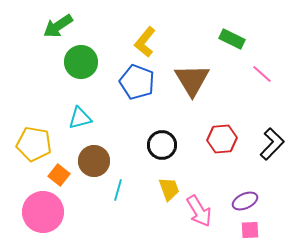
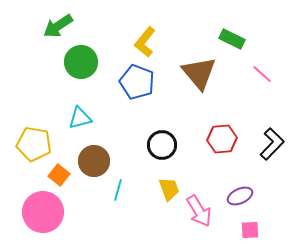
brown triangle: moved 7 px right, 7 px up; rotated 9 degrees counterclockwise
purple ellipse: moved 5 px left, 5 px up
